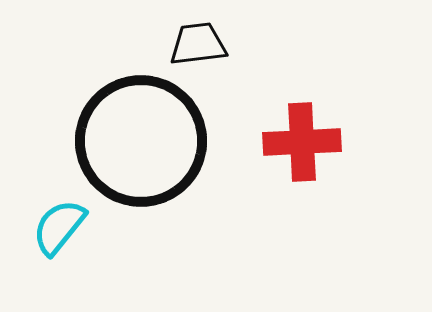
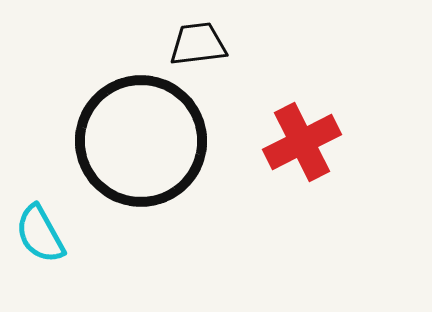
red cross: rotated 24 degrees counterclockwise
cyan semicircle: moved 19 px left, 7 px down; rotated 68 degrees counterclockwise
